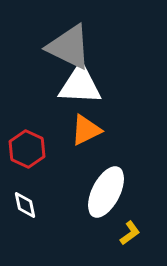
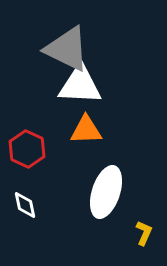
gray triangle: moved 2 px left, 2 px down
orange triangle: rotated 24 degrees clockwise
white ellipse: rotated 9 degrees counterclockwise
yellow L-shape: moved 14 px right; rotated 30 degrees counterclockwise
